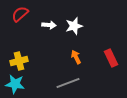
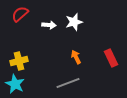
white star: moved 4 px up
cyan star: rotated 18 degrees clockwise
